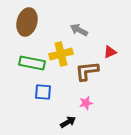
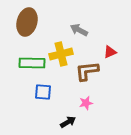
green rectangle: rotated 10 degrees counterclockwise
